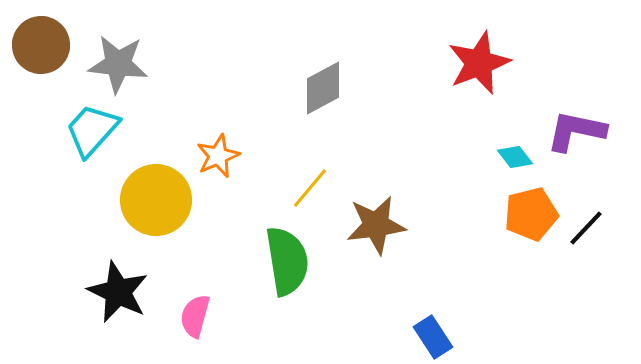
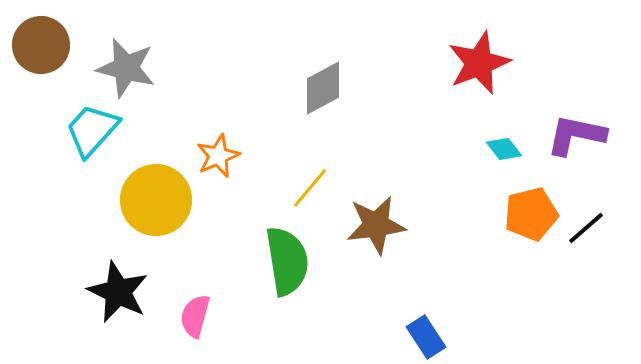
gray star: moved 8 px right, 4 px down; rotated 8 degrees clockwise
purple L-shape: moved 4 px down
cyan diamond: moved 11 px left, 8 px up
black line: rotated 6 degrees clockwise
blue rectangle: moved 7 px left
